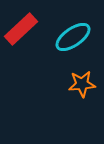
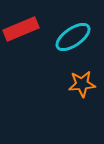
red rectangle: rotated 20 degrees clockwise
